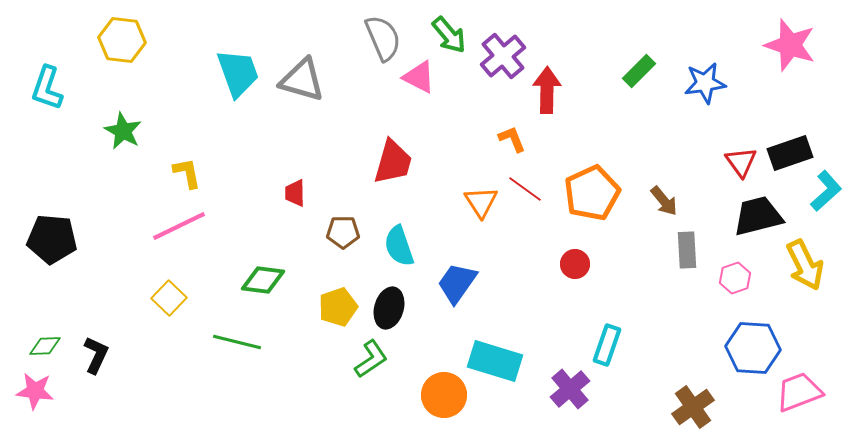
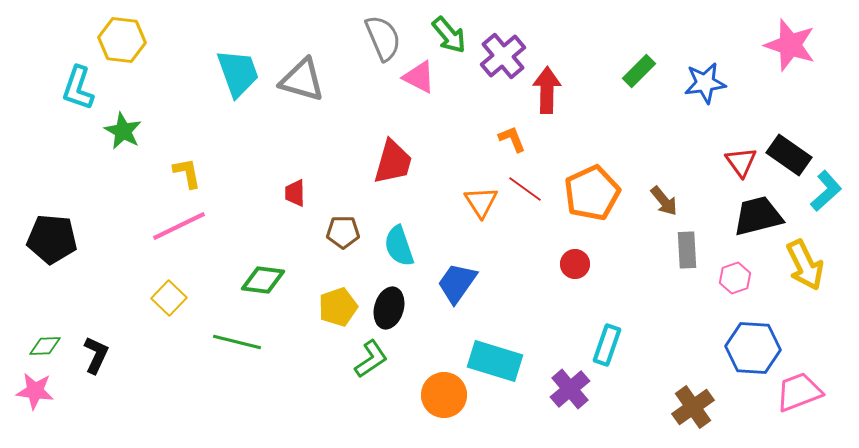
cyan L-shape at (47, 88): moved 31 px right
black rectangle at (790, 153): moved 1 px left, 2 px down; rotated 54 degrees clockwise
